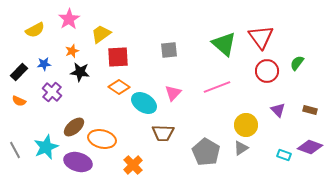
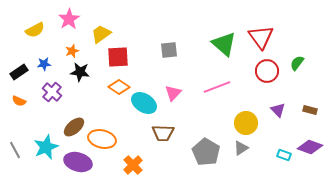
black rectangle: rotated 12 degrees clockwise
yellow circle: moved 2 px up
